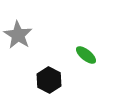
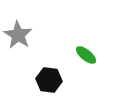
black hexagon: rotated 20 degrees counterclockwise
